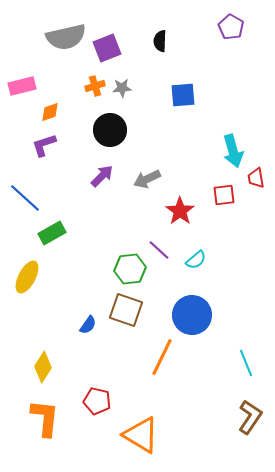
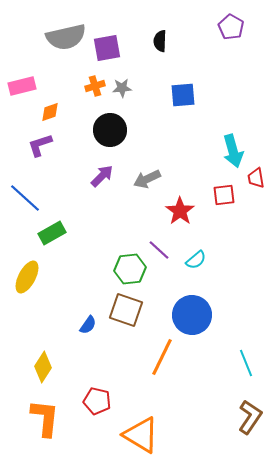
purple square: rotated 12 degrees clockwise
purple L-shape: moved 4 px left
